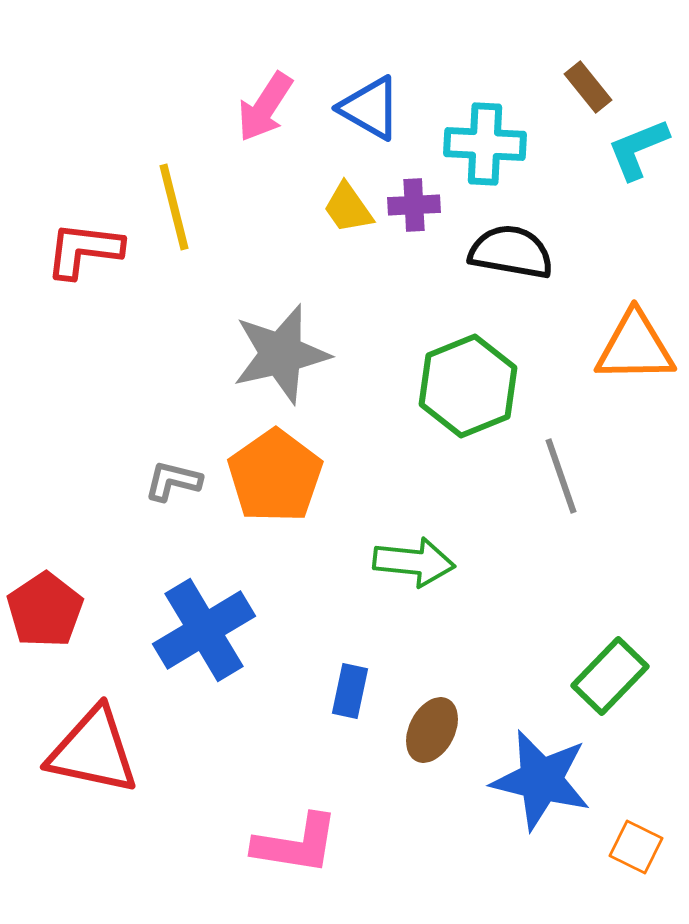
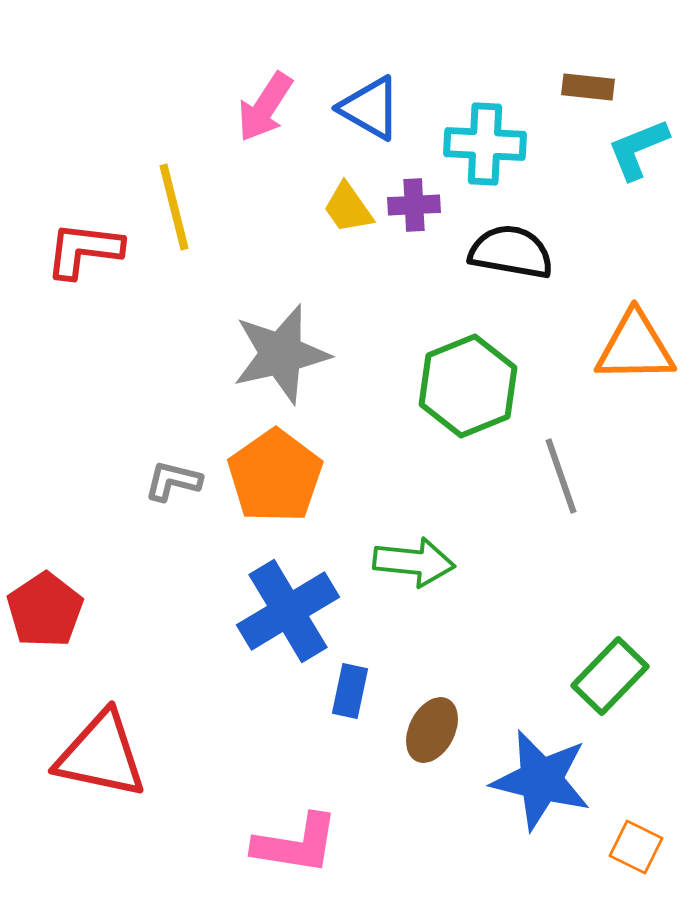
brown rectangle: rotated 45 degrees counterclockwise
blue cross: moved 84 px right, 19 px up
red triangle: moved 8 px right, 4 px down
